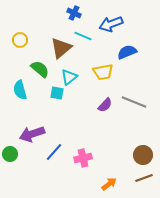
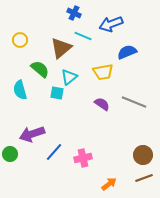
purple semicircle: moved 3 px left, 1 px up; rotated 98 degrees counterclockwise
